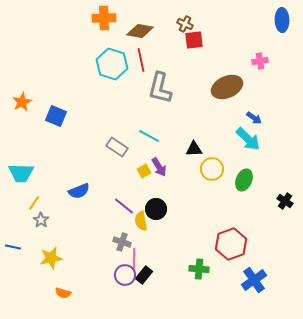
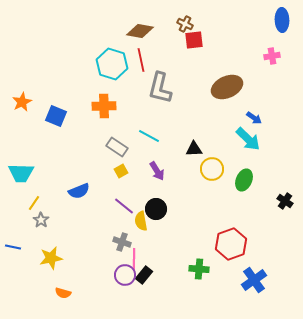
orange cross: moved 88 px down
pink cross: moved 12 px right, 5 px up
purple arrow: moved 2 px left, 4 px down
yellow square: moved 23 px left
